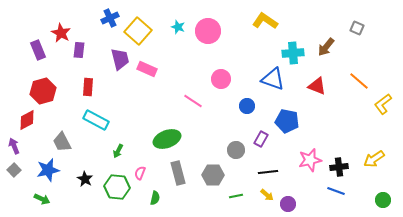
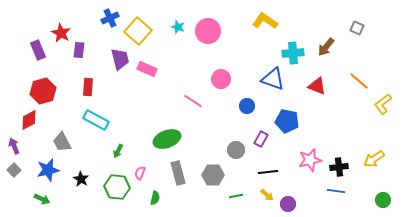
red diamond at (27, 120): moved 2 px right
black star at (85, 179): moved 4 px left
blue line at (336, 191): rotated 12 degrees counterclockwise
